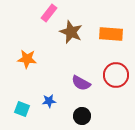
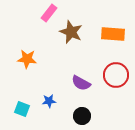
orange rectangle: moved 2 px right
